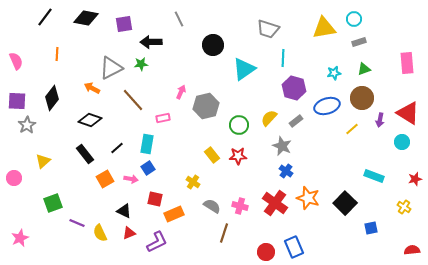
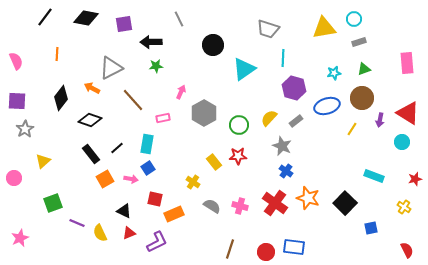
green star at (141, 64): moved 15 px right, 2 px down
black diamond at (52, 98): moved 9 px right
gray hexagon at (206, 106): moved 2 px left, 7 px down; rotated 15 degrees counterclockwise
gray star at (27, 125): moved 2 px left, 4 px down
yellow line at (352, 129): rotated 16 degrees counterclockwise
black rectangle at (85, 154): moved 6 px right
yellow rectangle at (212, 155): moved 2 px right, 7 px down
brown line at (224, 233): moved 6 px right, 16 px down
blue rectangle at (294, 247): rotated 60 degrees counterclockwise
red semicircle at (412, 250): moved 5 px left; rotated 70 degrees clockwise
